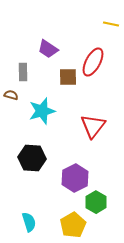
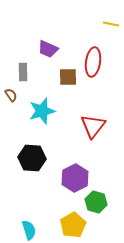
purple trapezoid: rotated 10 degrees counterclockwise
red ellipse: rotated 20 degrees counterclockwise
brown semicircle: rotated 40 degrees clockwise
green hexagon: rotated 15 degrees counterclockwise
cyan semicircle: moved 8 px down
